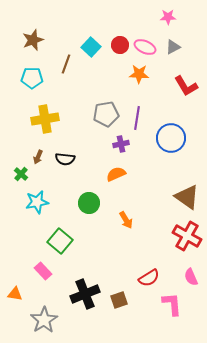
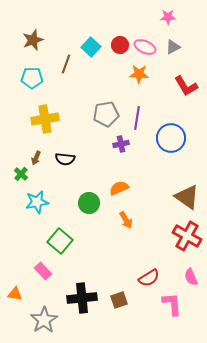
brown arrow: moved 2 px left, 1 px down
orange semicircle: moved 3 px right, 14 px down
black cross: moved 3 px left, 4 px down; rotated 16 degrees clockwise
